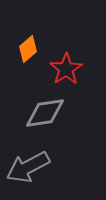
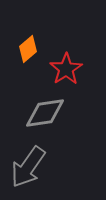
gray arrow: rotated 27 degrees counterclockwise
